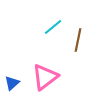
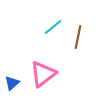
brown line: moved 3 px up
pink triangle: moved 2 px left, 3 px up
